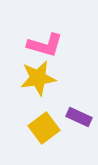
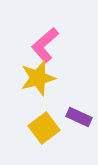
pink L-shape: rotated 123 degrees clockwise
yellow star: rotated 6 degrees counterclockwise
